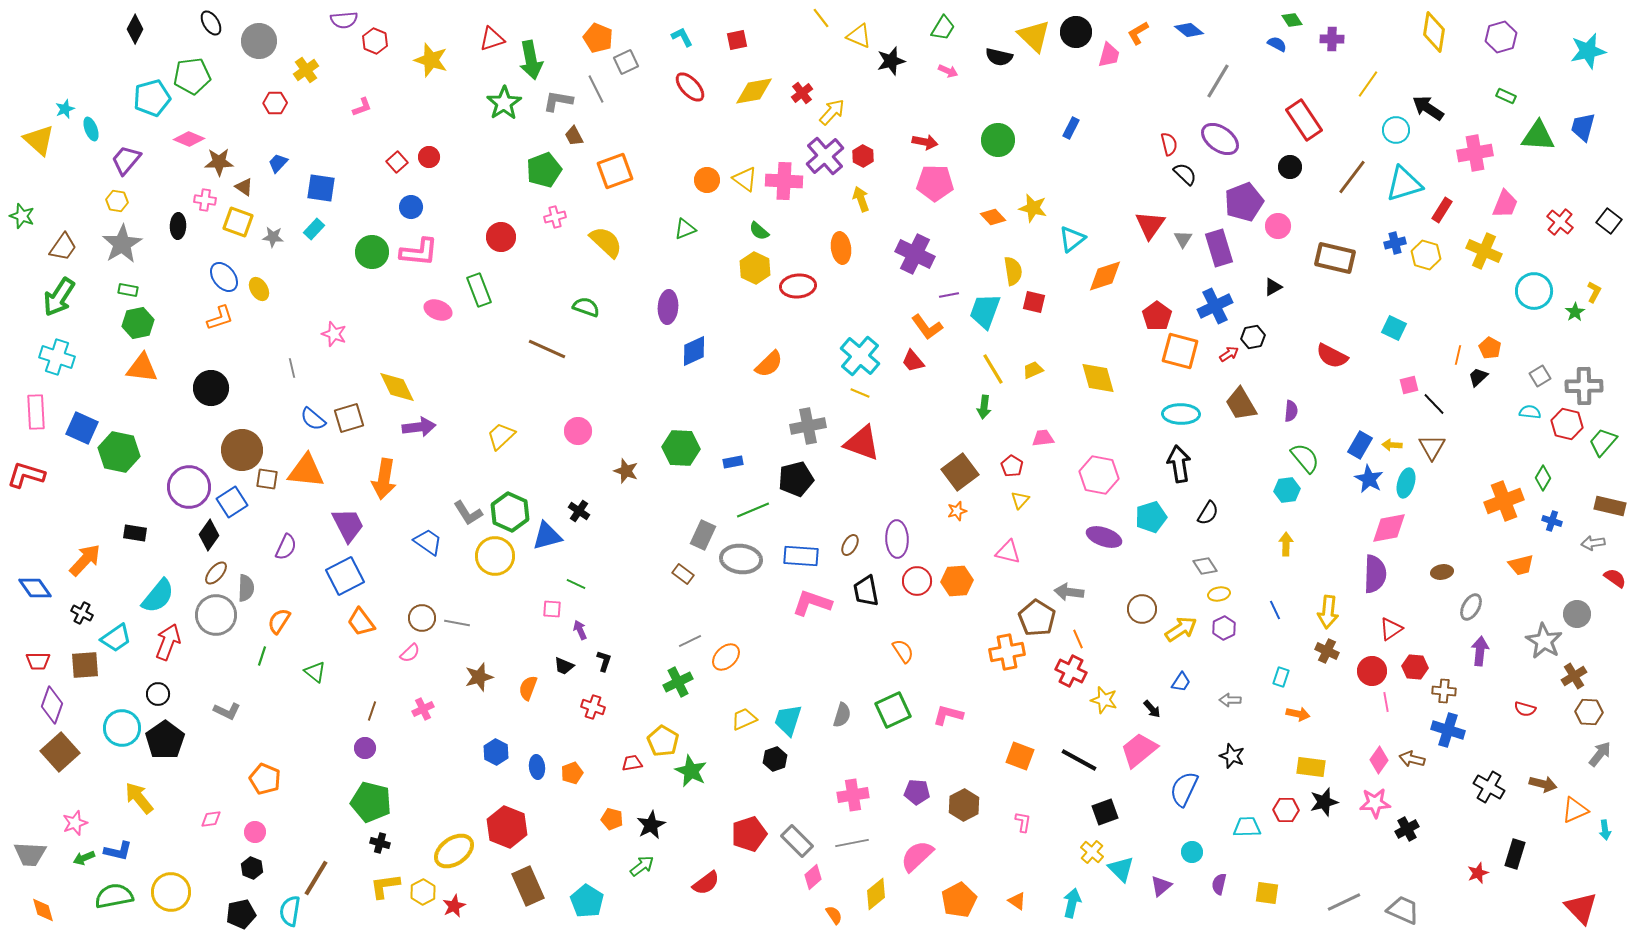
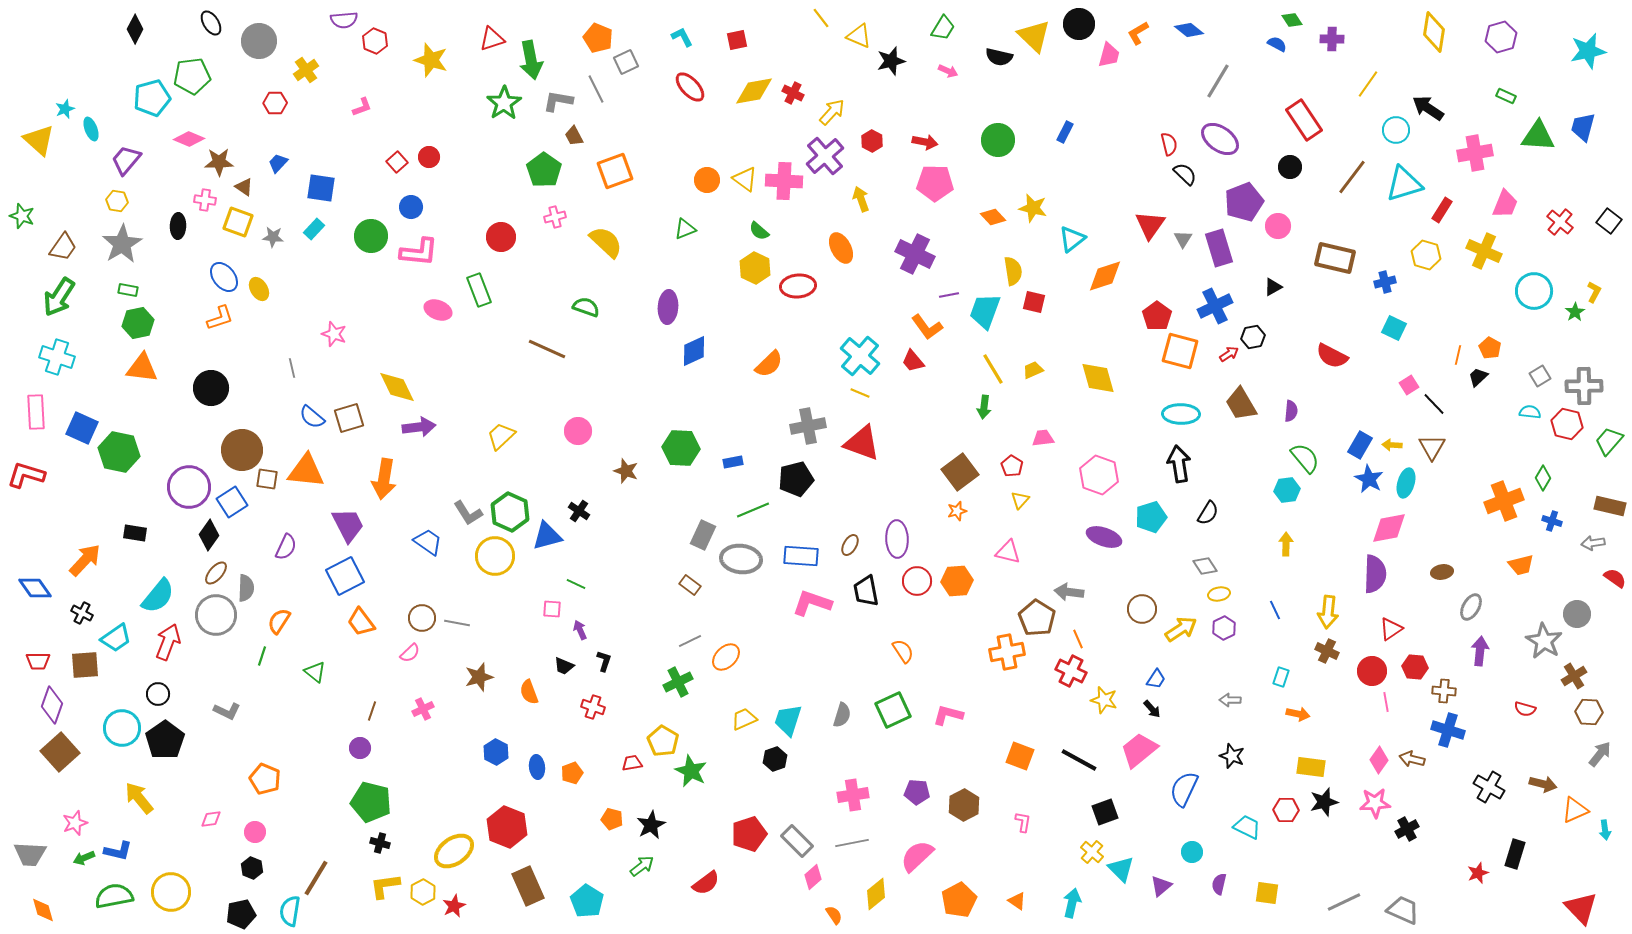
black circle at (1076, 32): moved 3 px right, 8 px up
red cross at (802, 93): moved 9 px left; rotated 25 degrees counterclockwise
blue rectangle at (1071, 128): moved 6 px left, 4 px down
red hexagon at (863, 156): moved 9 px right, 15 px up
green pentagon at (544, 170): rotated 16 degrees counterclockwise
blue cross at (1395, 243): moved 10 px left, 39 px down
orange ellipse at (841, 248): rotated 20 degrees counterclockwise
green circle at (372, 252): moved 1 px left, 16 px up
pink square at (1409, 385): rotated 18 degrees counterclockwise
blue semicircle at (313, 419): moved 1 px left, 2 px up
green trapezoid at (1603, 442): moved 6 px right, 1 px up
pink hexagon at (1099, 475): rotated 9 degrees clockwise
brown rectangle at (683, 574): moved 7 px right, 11 px down
blue trapezoid at (1181, 682): moved 25 px left, 3 px up
orange semicircle at (528, 688): moved 1 px right, 4 px down; rotated 40 degrees counterclockwise
purple circle at (365, 748): moved 5 px left
cyan trapezoid at (1247, 827): rotated 28 degrees clockwise
